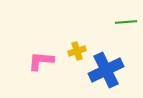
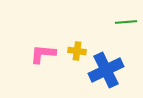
yellow cross: rotated 24 degrees clockwise
pink L-shape: moved 2 px right, 7 px up
